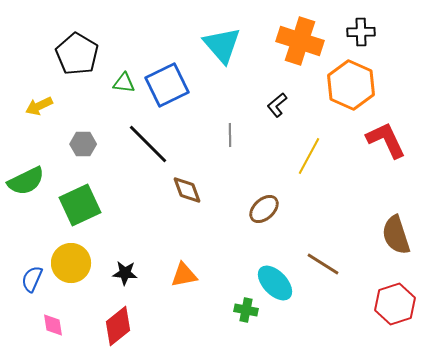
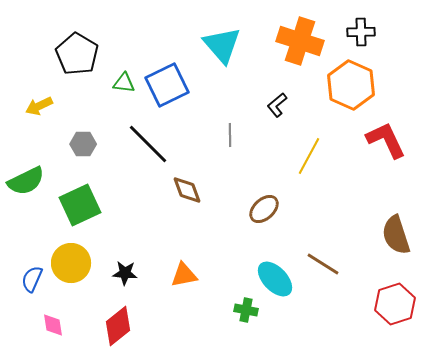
cyan ellipse: moved 4 px up
